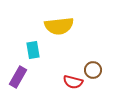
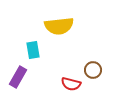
red semicircle: moved 2 px left, 2 px down
